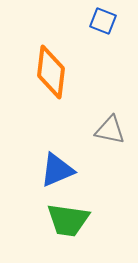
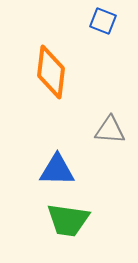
gray triangle: rotated 8 degrees counterclockwise
blue triangle: rotated 24 degrees clockwise
